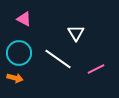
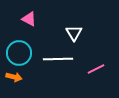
pink triangle: moved 5 px right
white triangle: moved 2 px left
white line: rotated 36 degrees counterclockwise
orange arrow: moved 1 px left, 1 px up
